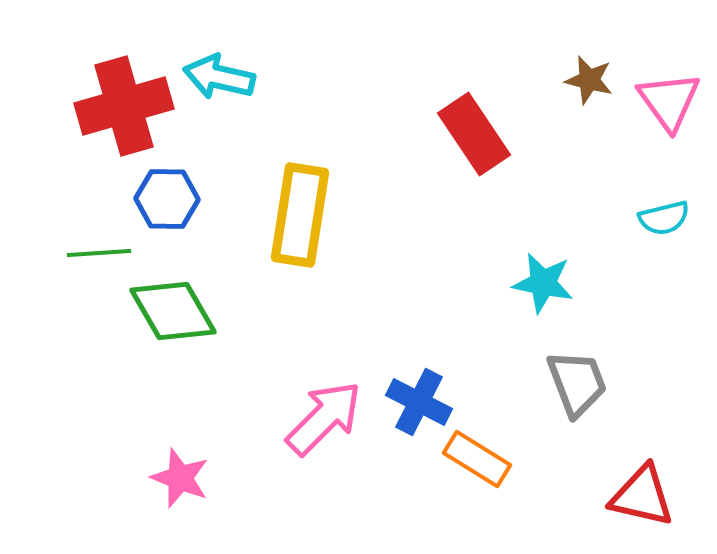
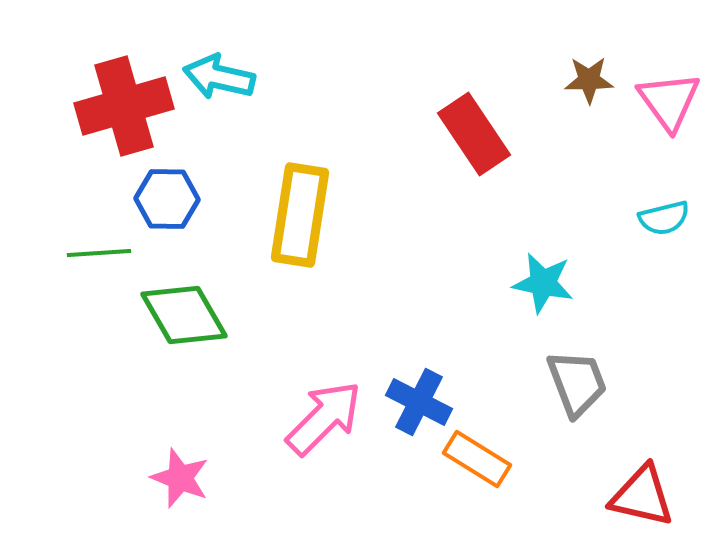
brown star: rotated 15 degrees counterclockwise
green diamond: moved 11 px right, 4 px down
